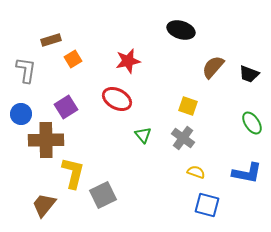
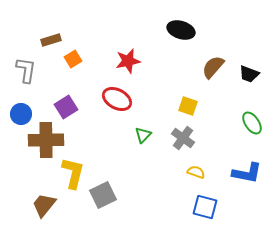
green triangle: rotated 24 degrees clockwise
blue square: moved 2 px left, 2 px down
